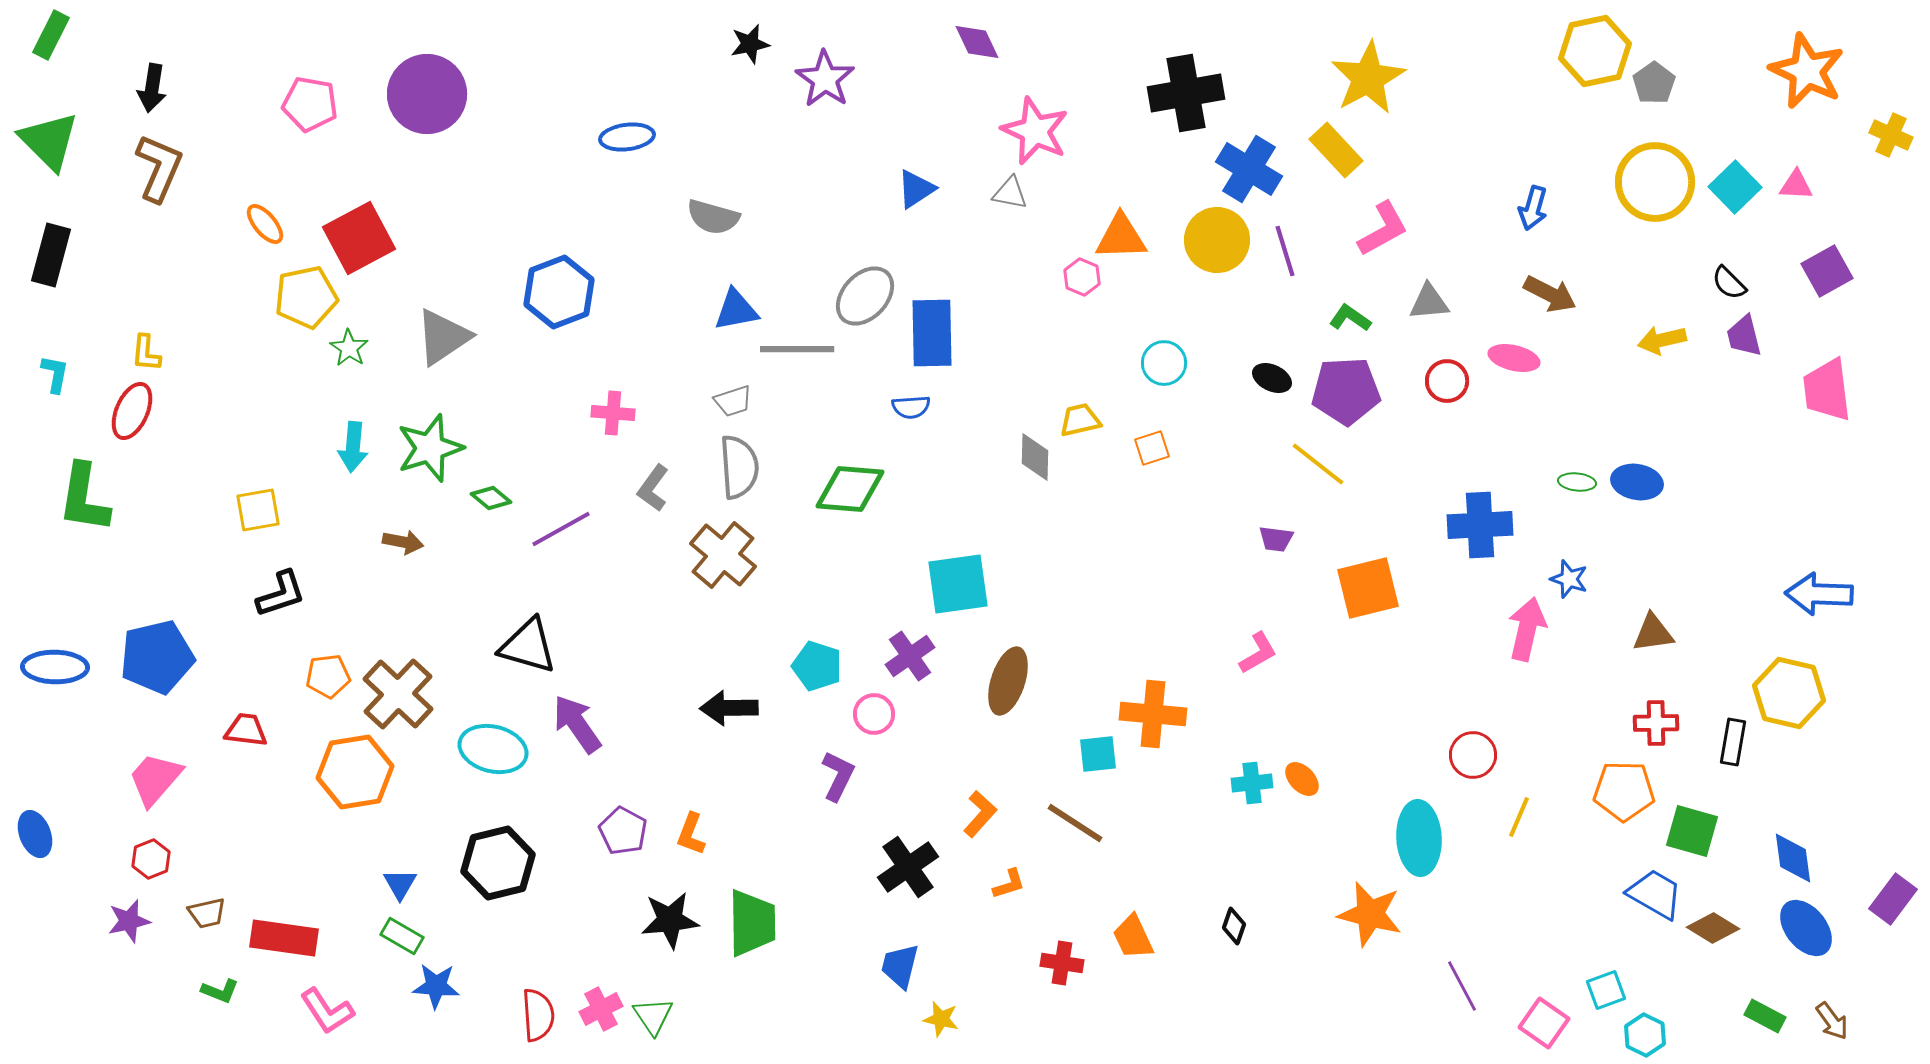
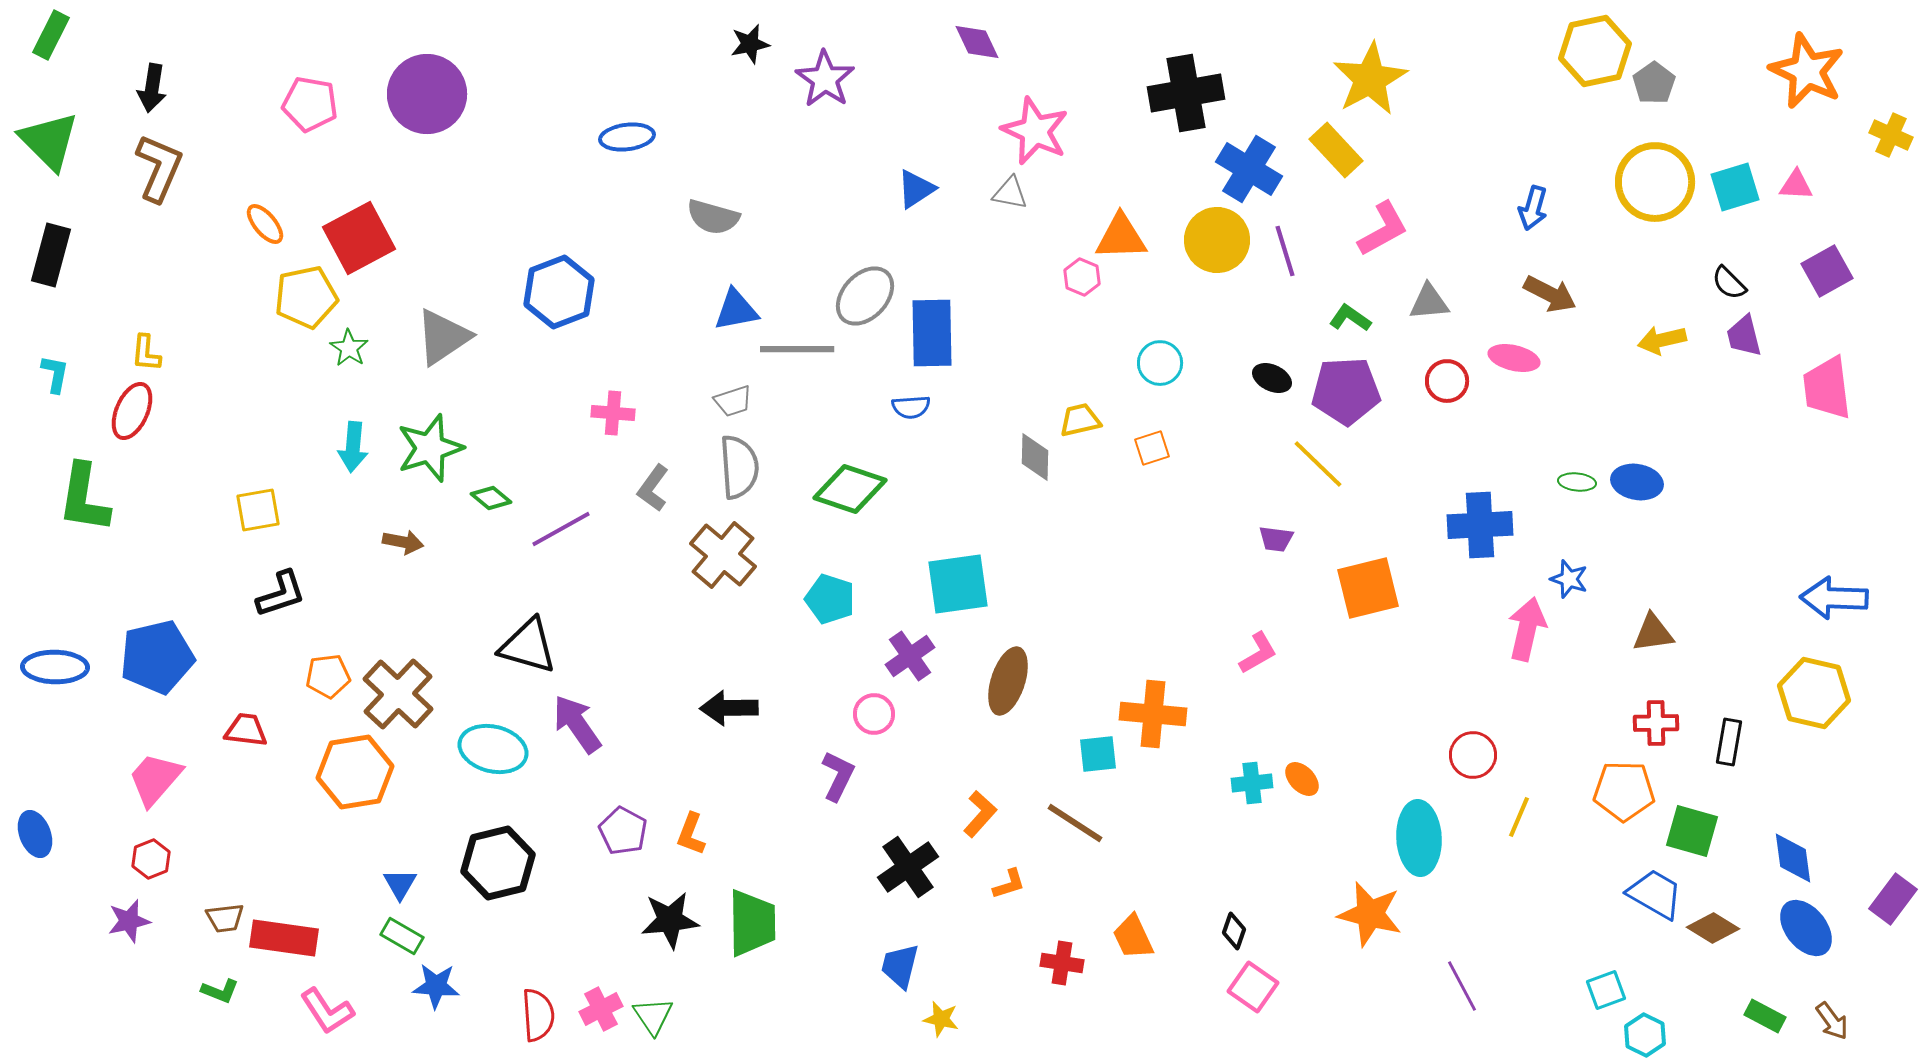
yellow star at (1368, 78): moved 2 px right, 1 px down
cyan square at (1735, 187): rotated 27 degrees clockwise
cyan circle at (1164, 363): moved 4 px left
pink trapezoid at (1827, 390): moved 2 px up
yellow line at (1318, 464): rotated 6 degrees clockwise
green diamond at (850, 489): rotated 14 degrees clockwise
blue arrow at (1819, 594): moved 15 px right, 4 px down
cyan pentagon at (817, 666): moved 13 px right, 67 px up
yellow hexagon at (1789, 693): moved 25 px right
black rectangle at (1733, 742): moved 4 px left
brown trapezoid at (207, 913): moved 18 px right, 5 px down; rotated 6 degrees clockwise
black diamond at (1234, 926): moved 5 px down
pink square at (1544, 1023): moved 291 px left, 36 px up
